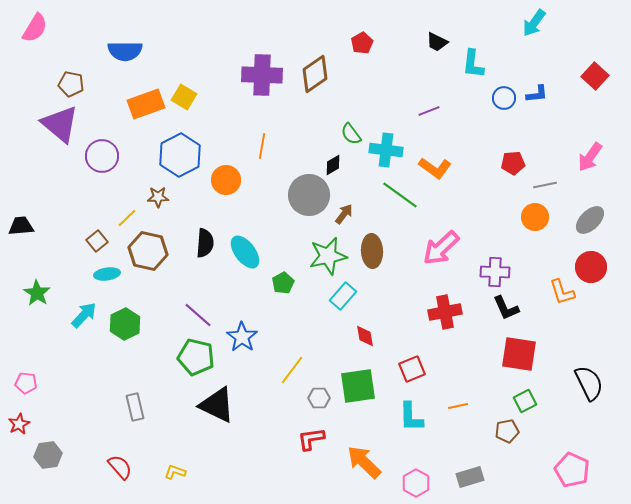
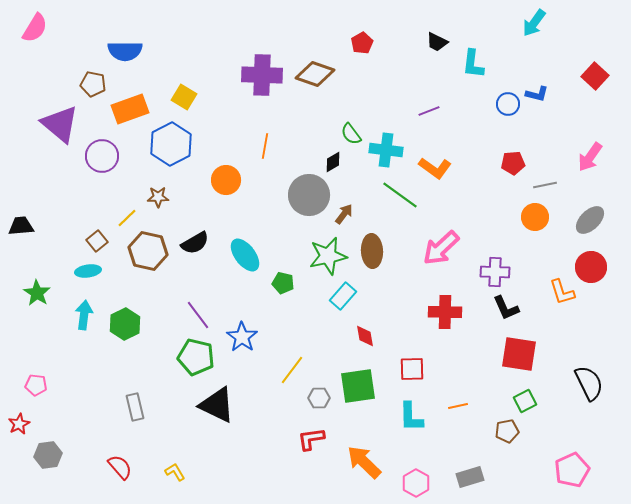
brown diamond at (315, 74): rotated 54 degrees clockwise
brown pentagon at (71, 84): moved 22 px right
blue L-shape at (537, 94): rotated 20 degrees clockwise
blue circle at (504, 98): moved 4 px right, 6 px down
orange rectangle at (146, 104): moved 16 px left, 5 px down
orange line at (262, 146): moved 3 px right
blue hexagon at (180, 155): moved 9 px left, 11 px up
black diamond at (333, 165): moved 3 px up
black semicircle at (205, 243): moved 10 px left; rotated 56 degrees clockwise
cyan ellipse at (245, 252): moved 3 px down
cyan ellipse at (107, 274): moved 19 px left, 3 px up
green pentagon at (283, 283): rotated 30 degrees counterclockwise
red cross at (445, 312): rotated 12 degrees clockwise
cyan arrow at (84, 315): rotated 36 degrees counterclockwise
purple line at (198, 315): rotated 12 degrees clockwise
red square at (412, 369): rotated 20 degrees clockwise
pink pentagon at (26, 383): moved 10 px right, 2 px down
pink pentagon at (572, 470): rotated 24 degrees clockwise
yellow L-shape at (175, 472): rotated 40 degrees clockwise
